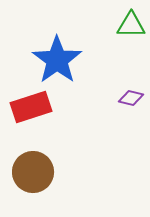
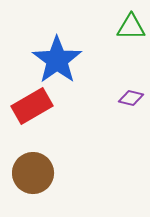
green triangle: moved 2 px down
red rectangle: moved 1 px right, 1 px up; rotated 12 degrees counterclockwise
brown circle: moved 1 px down
